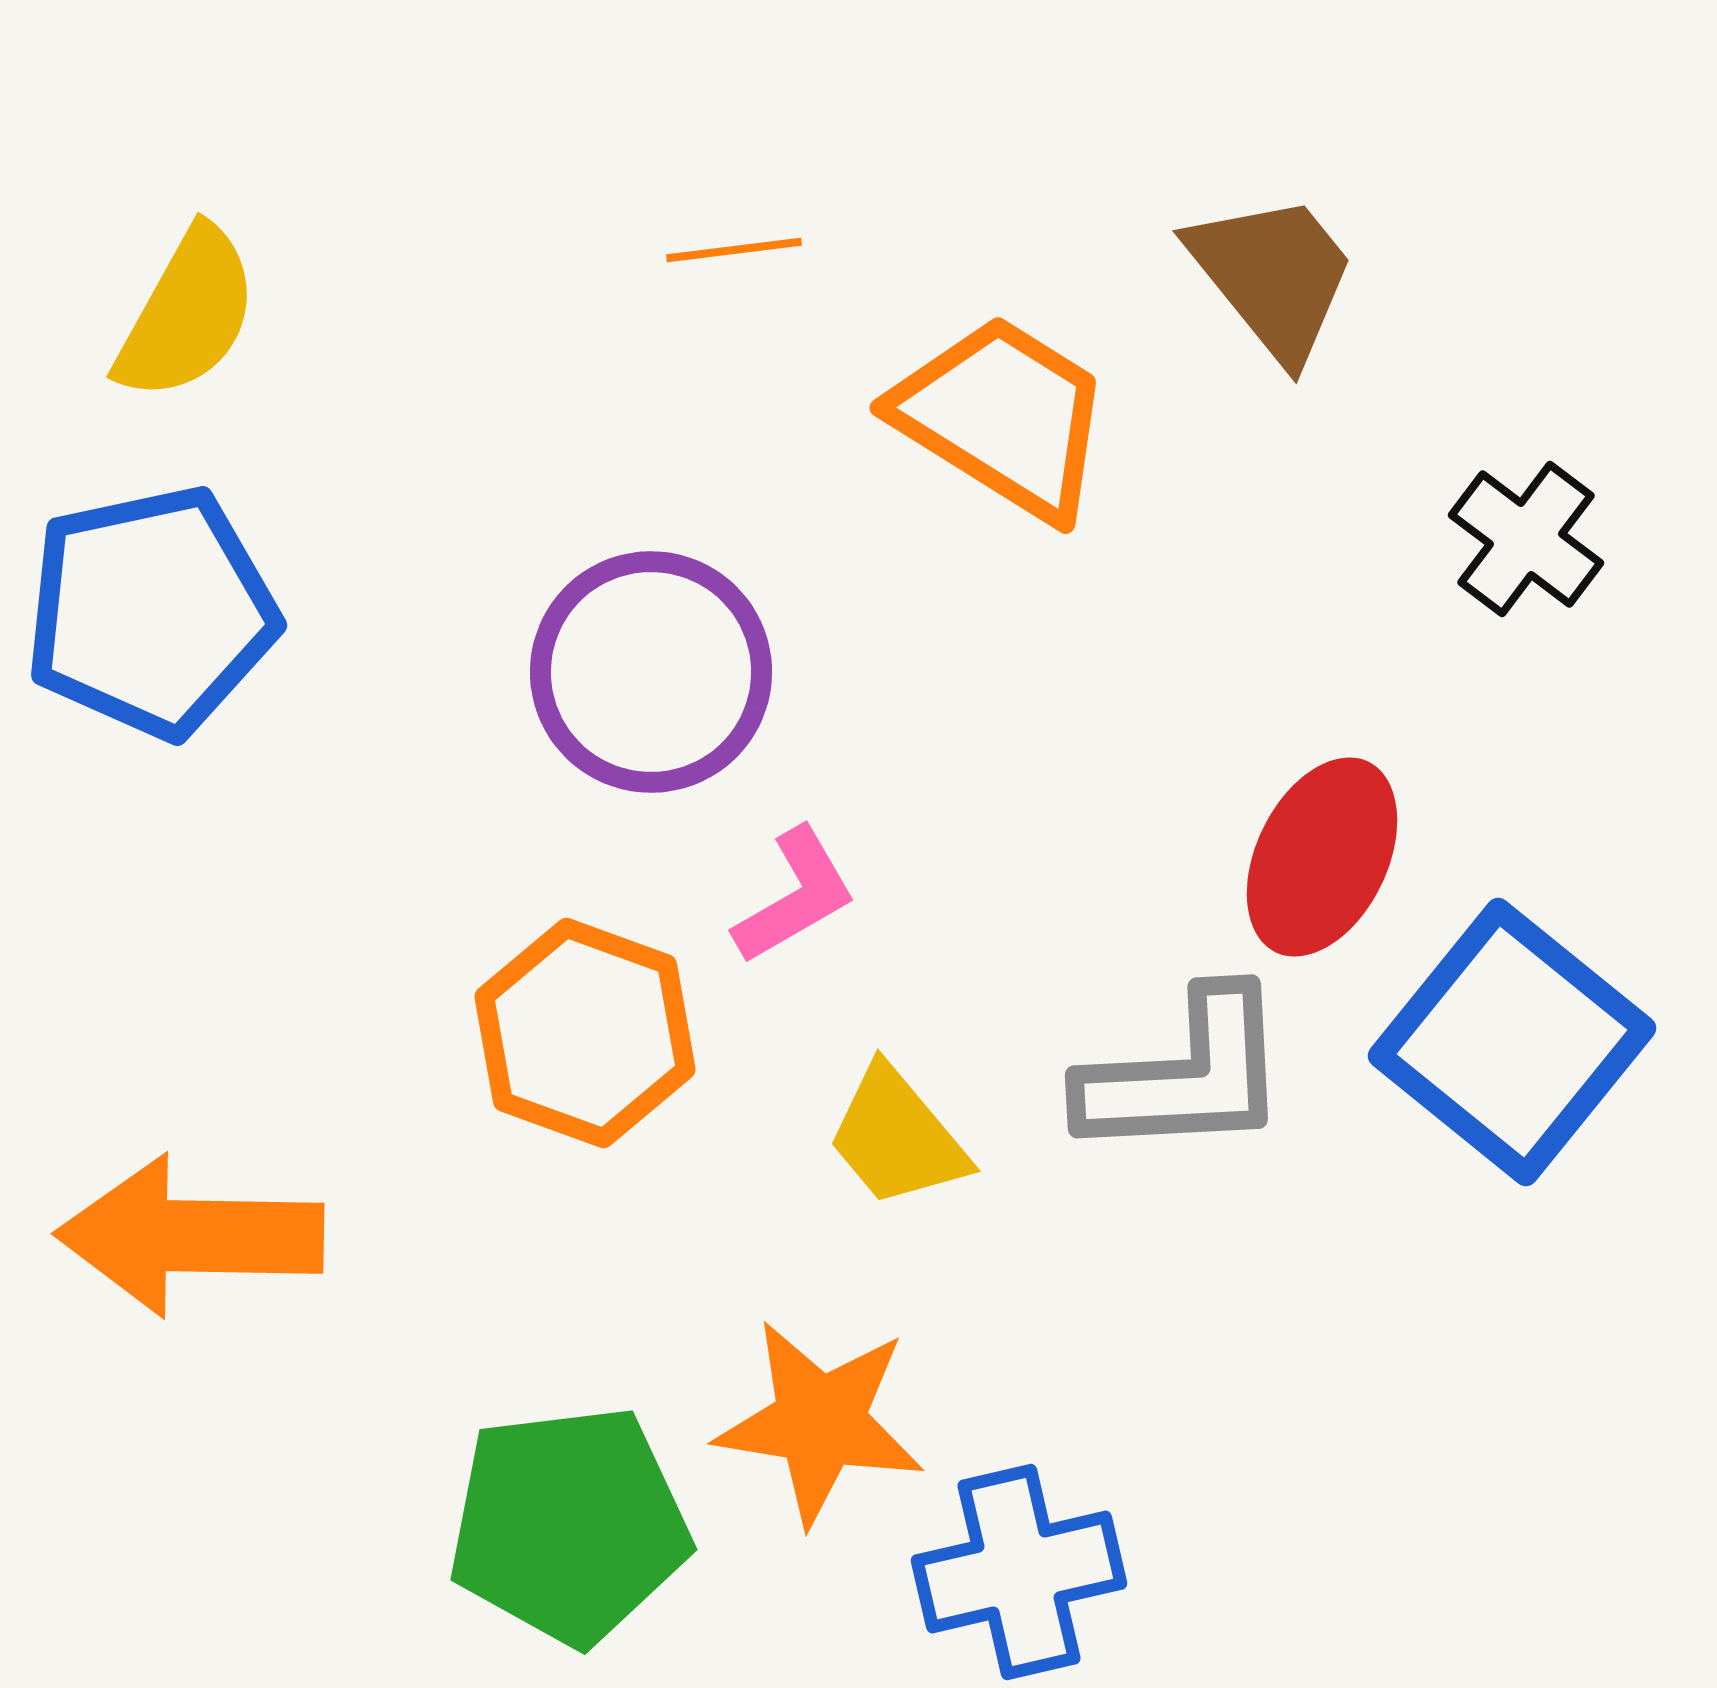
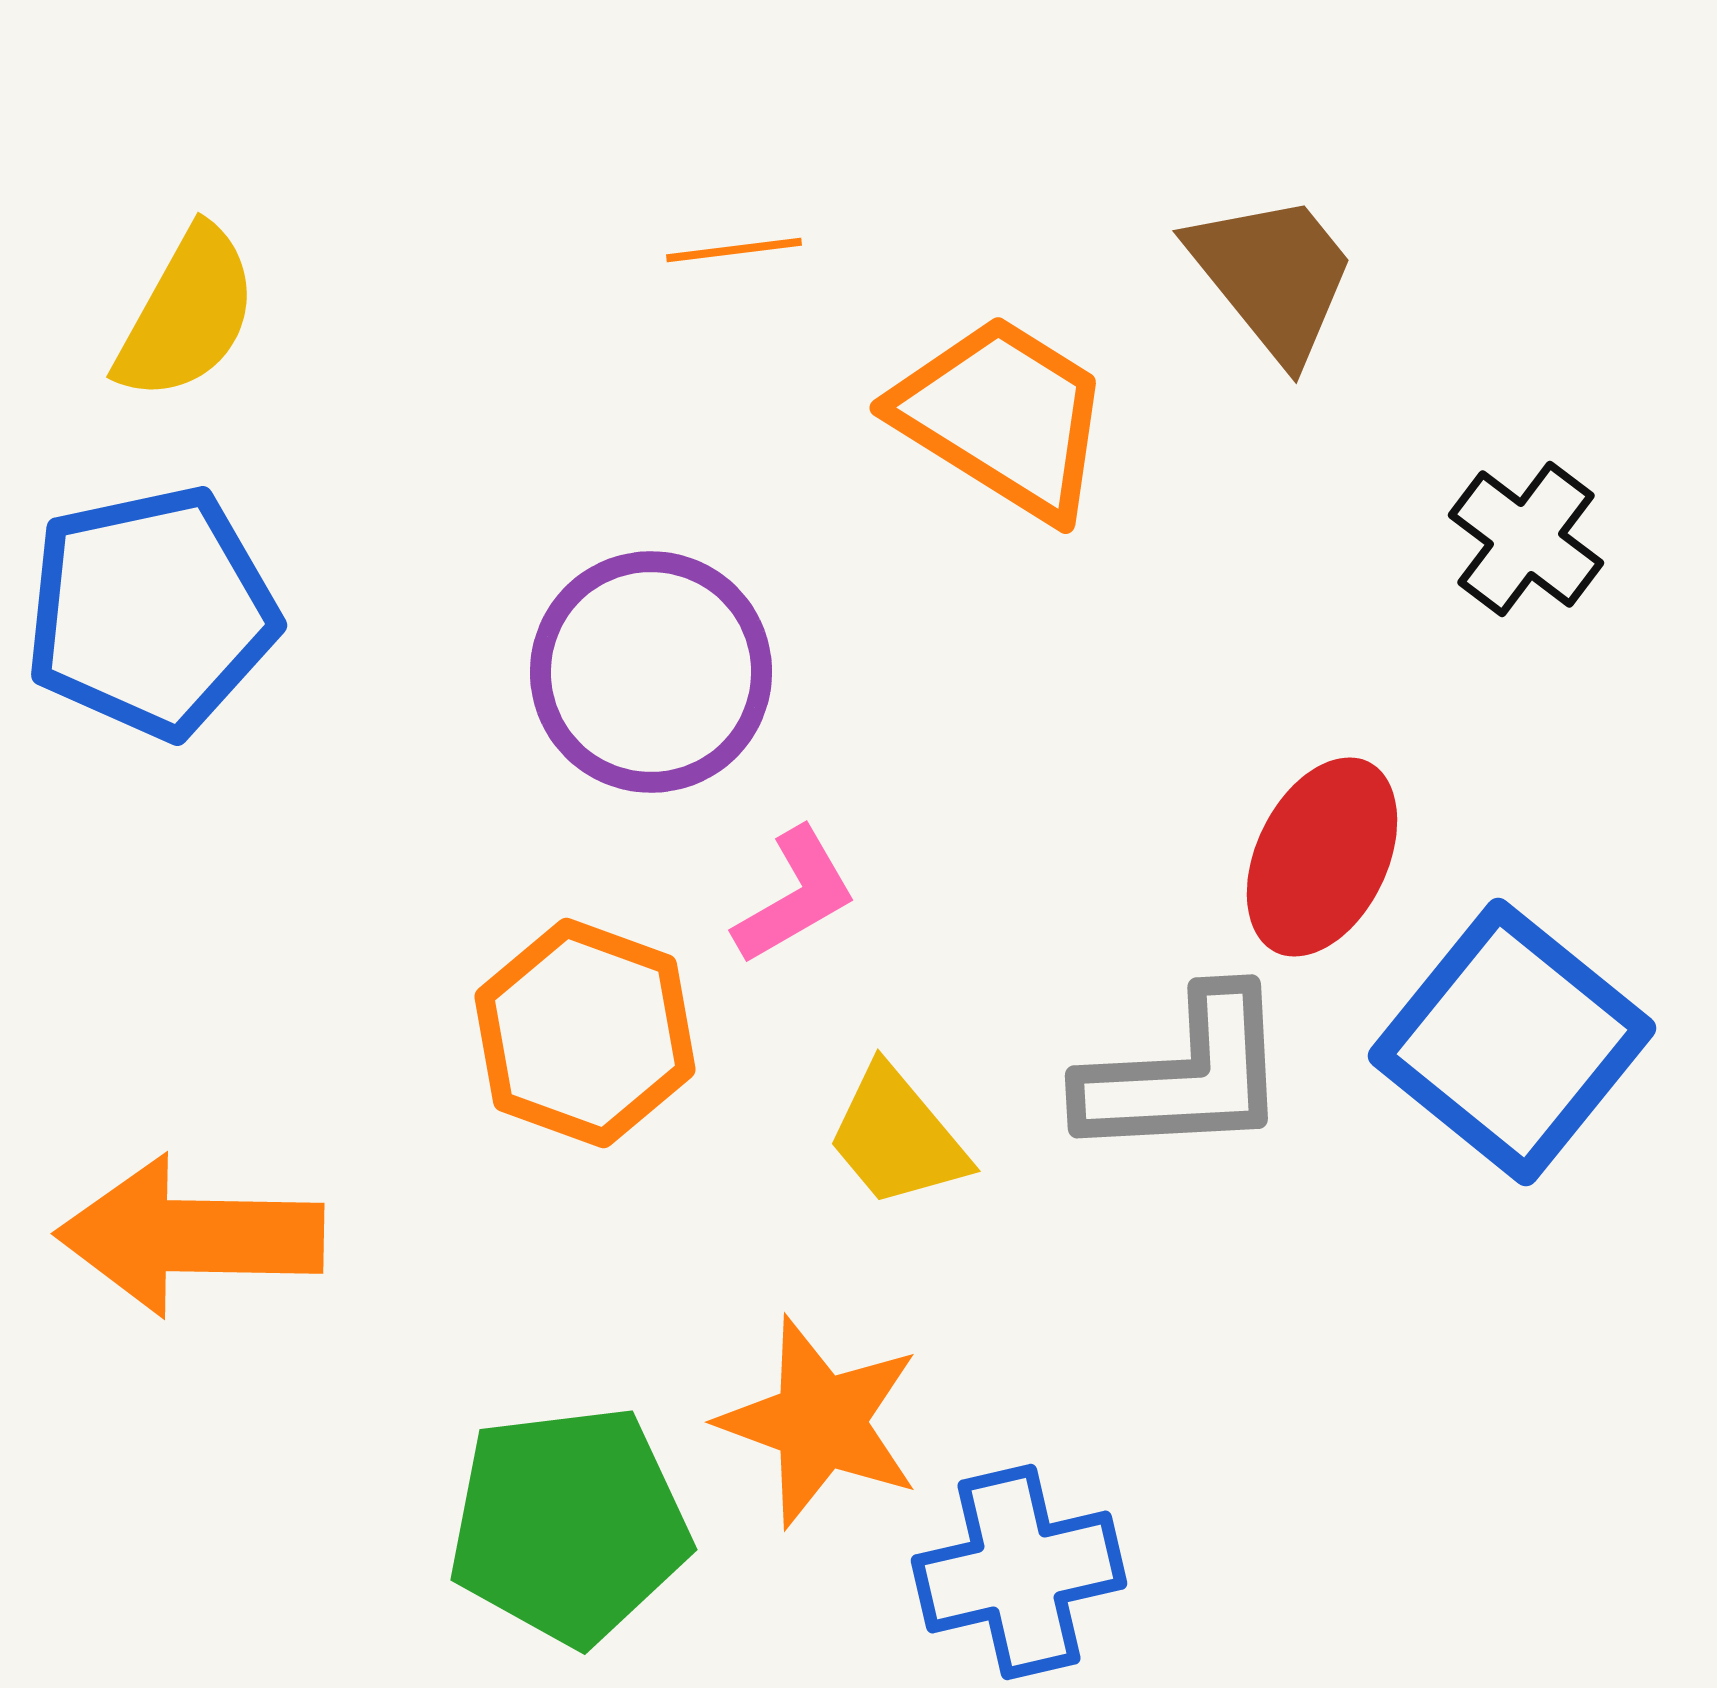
orange star: rotated 11 degrees clockwise
